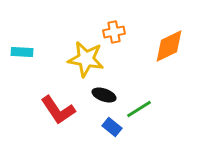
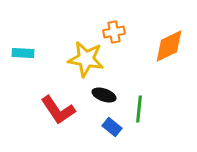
cyan rectangle: moved 1 px right, 1 px down
green line: rotated 52 degrees counterclockwise
